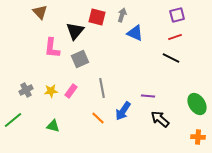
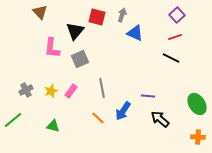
purple square: rotated 28 degrees counterclockwise
yellow star: rotated 16 degrees counterclockwise
